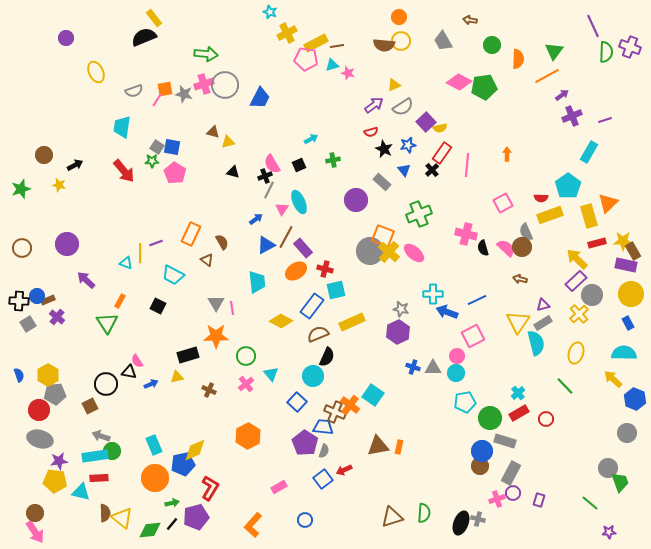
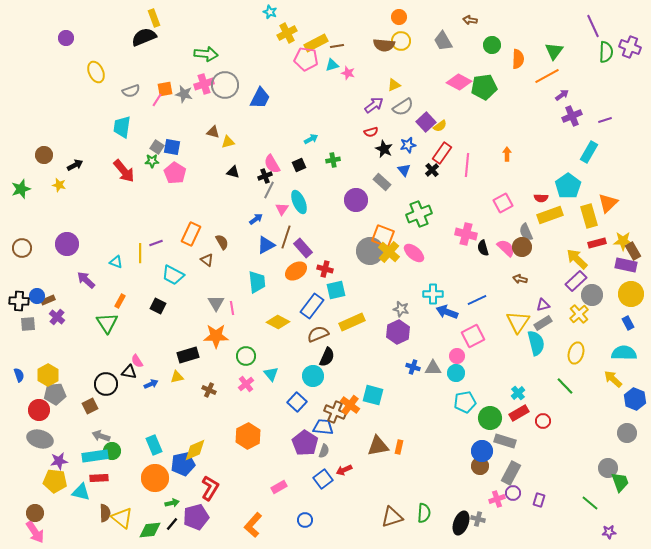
yellow rectangle at (154, 18): rotated 18 degrees clockwise
gray semicircle at (134, 91): moved 3 px left
yellow semicircle at (440, 128): moved 2 px up; rotated 24 degrees counterclockwise
brown line at (286, 237): rotated 10 degrees counterclockwise
cyan triangle at (126, 263): moved 10 px left, 1 px up
yellow diamond at (281, 321): moved 3 px left, 1 px down
gray square at (28, 324): rotated 28 degrees clockwise
cyan square at (373, 395): rotated 20 degrees counterclockwise
red circle at (546, 419): moved 3 px left, 2 px down
